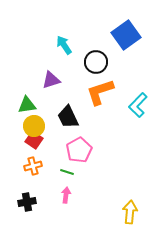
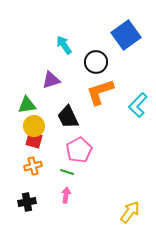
red square: rotated 18 degrees counterclockwise
yellow arrow: rotated 30 degrees clockwise
